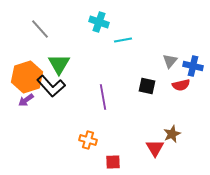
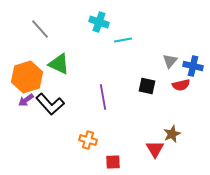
green triangle: rotated 35 degrees counterclockwise
black L-shape: moved 1 px left, 18 px down
red triangle: moved 1 px down
